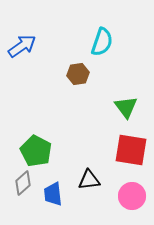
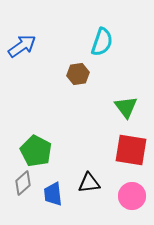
black triangle: moved 3 px down
